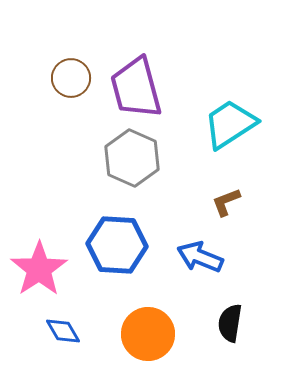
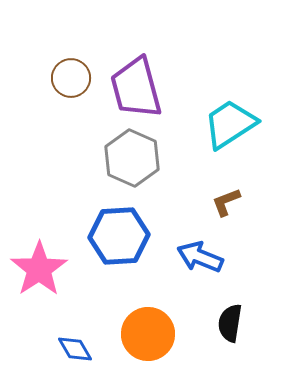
blue hexagon: moved 2 px right, 9 px up; rotated 6 degrees counterclockwise
blue diamond: moved 12 px right, 18 px down
